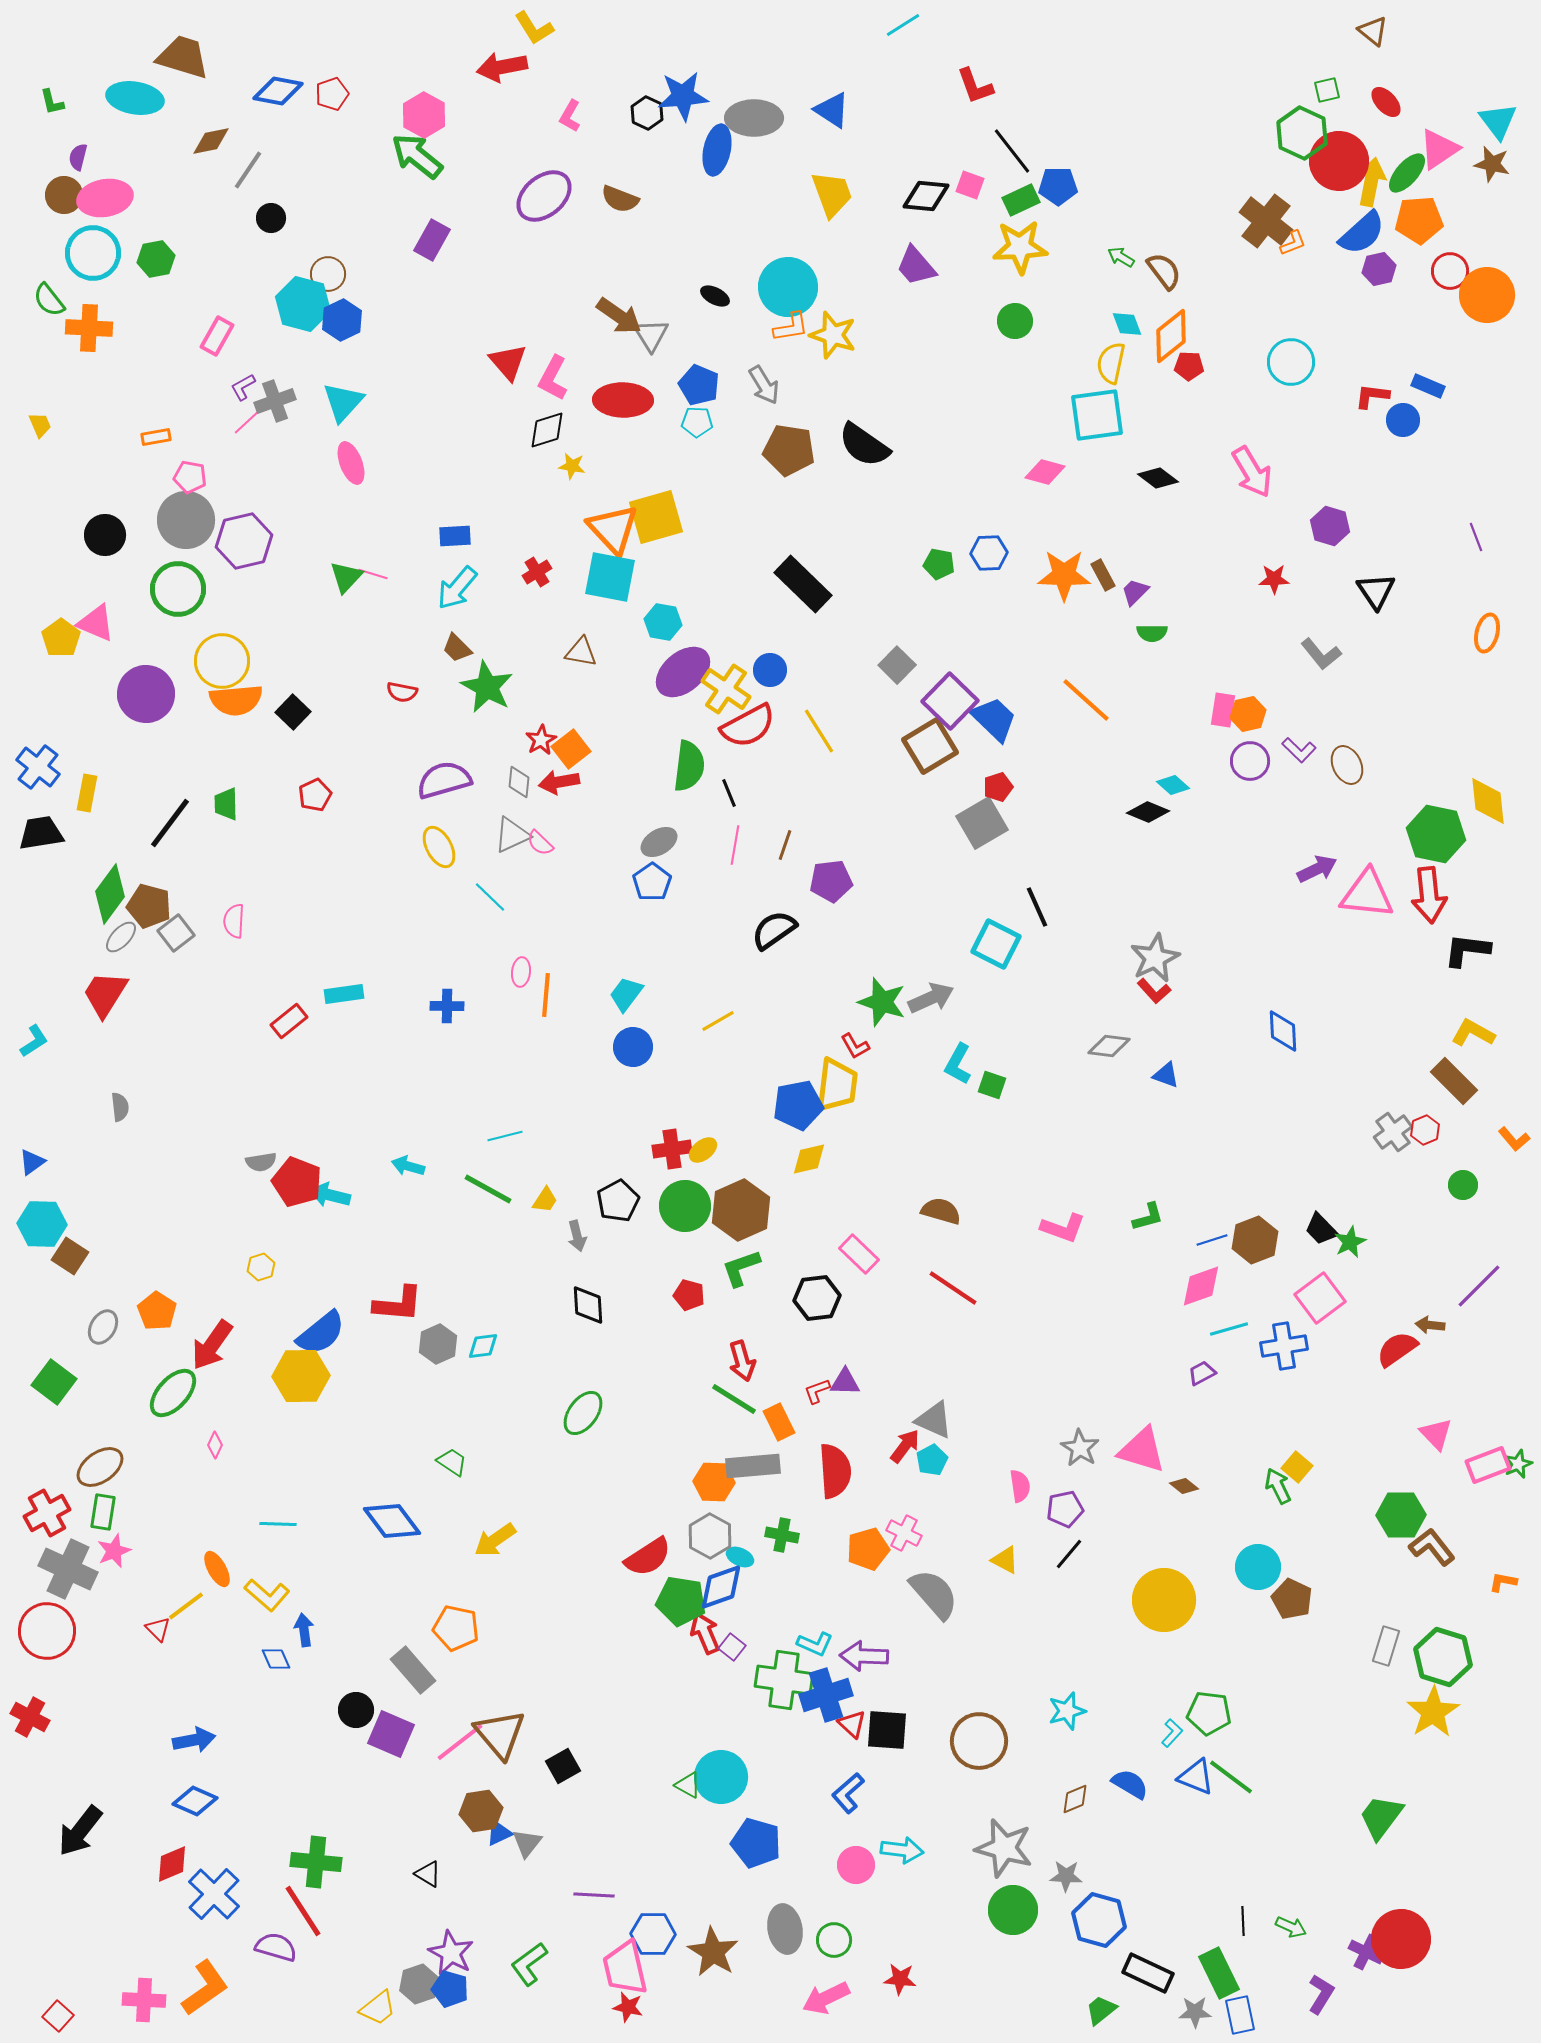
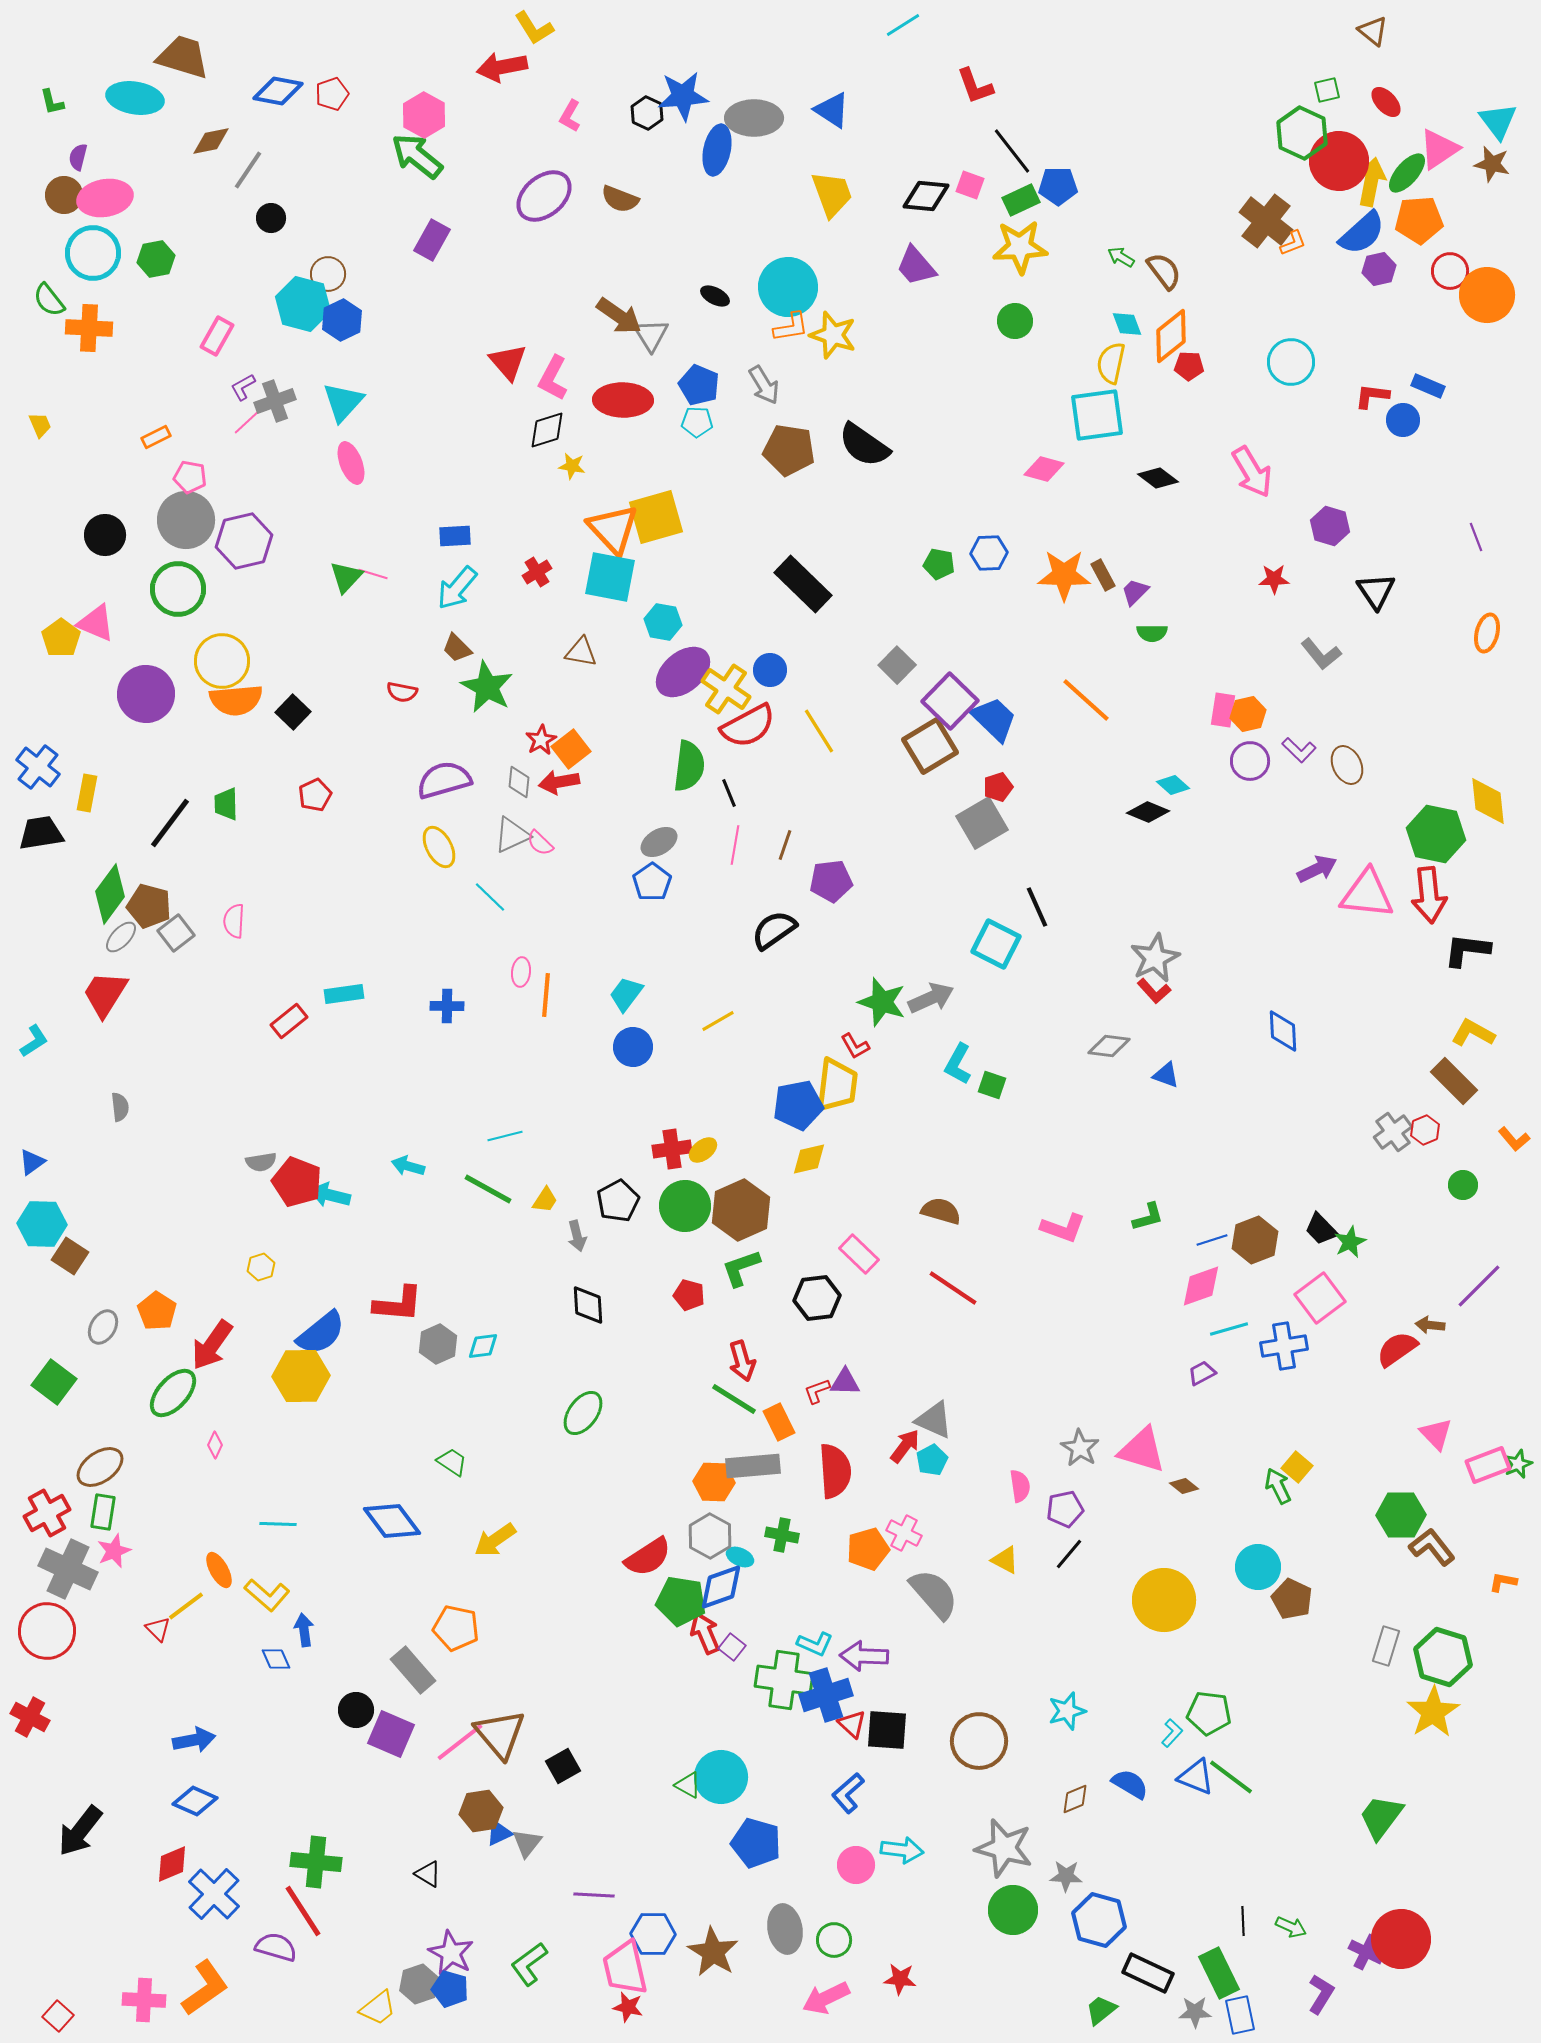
orange rectangle at (156, 437): rotated 16 degrees counterclockwise
pink diamond at (1045, 472): moved 1 px left, 3 px up
orange ellipse at (217, 1569): moved 2 px right, 1 px down
